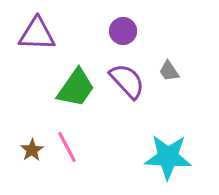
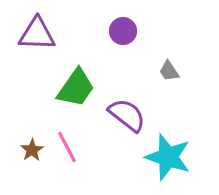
purple semicircle: moved 34 px down; rotated 9 degrees counterclockwise
cyan star: rotated 15 degrees clockwise
